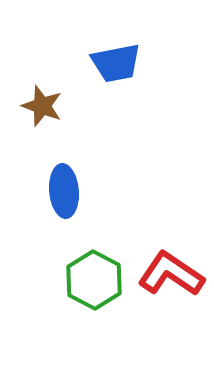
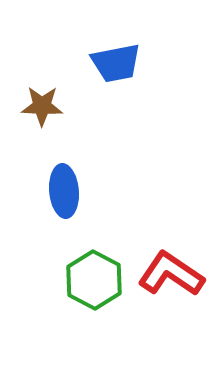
brown star: rotated 18 degrees counterclockwise
